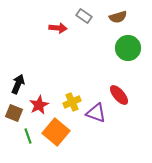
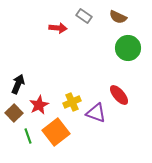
brown semicircle: rotated 42 degrees clockwise
brown square: rotated 24 degrees clockwise
orange square: rotated 12 degrees clockwise
